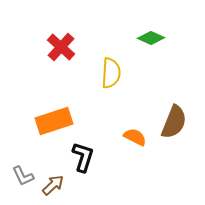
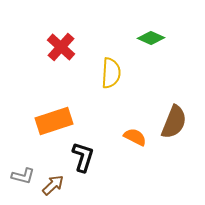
gray L-shape: rotated 50 degrees counterclockwise
